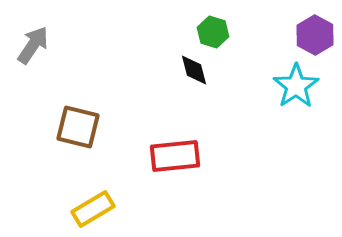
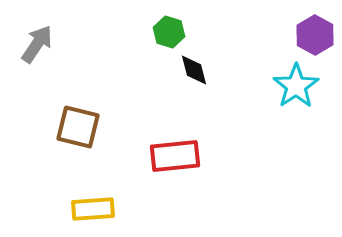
green hexagon: moved 44 px left
gray arrow: moved 4 px right, 1 px up
yellow rectangle: rotated 27 degrees clockwise
